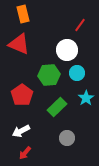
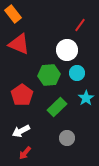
orange rectangle: moved 10 px left; rotated 24 degrees counterclockwise
